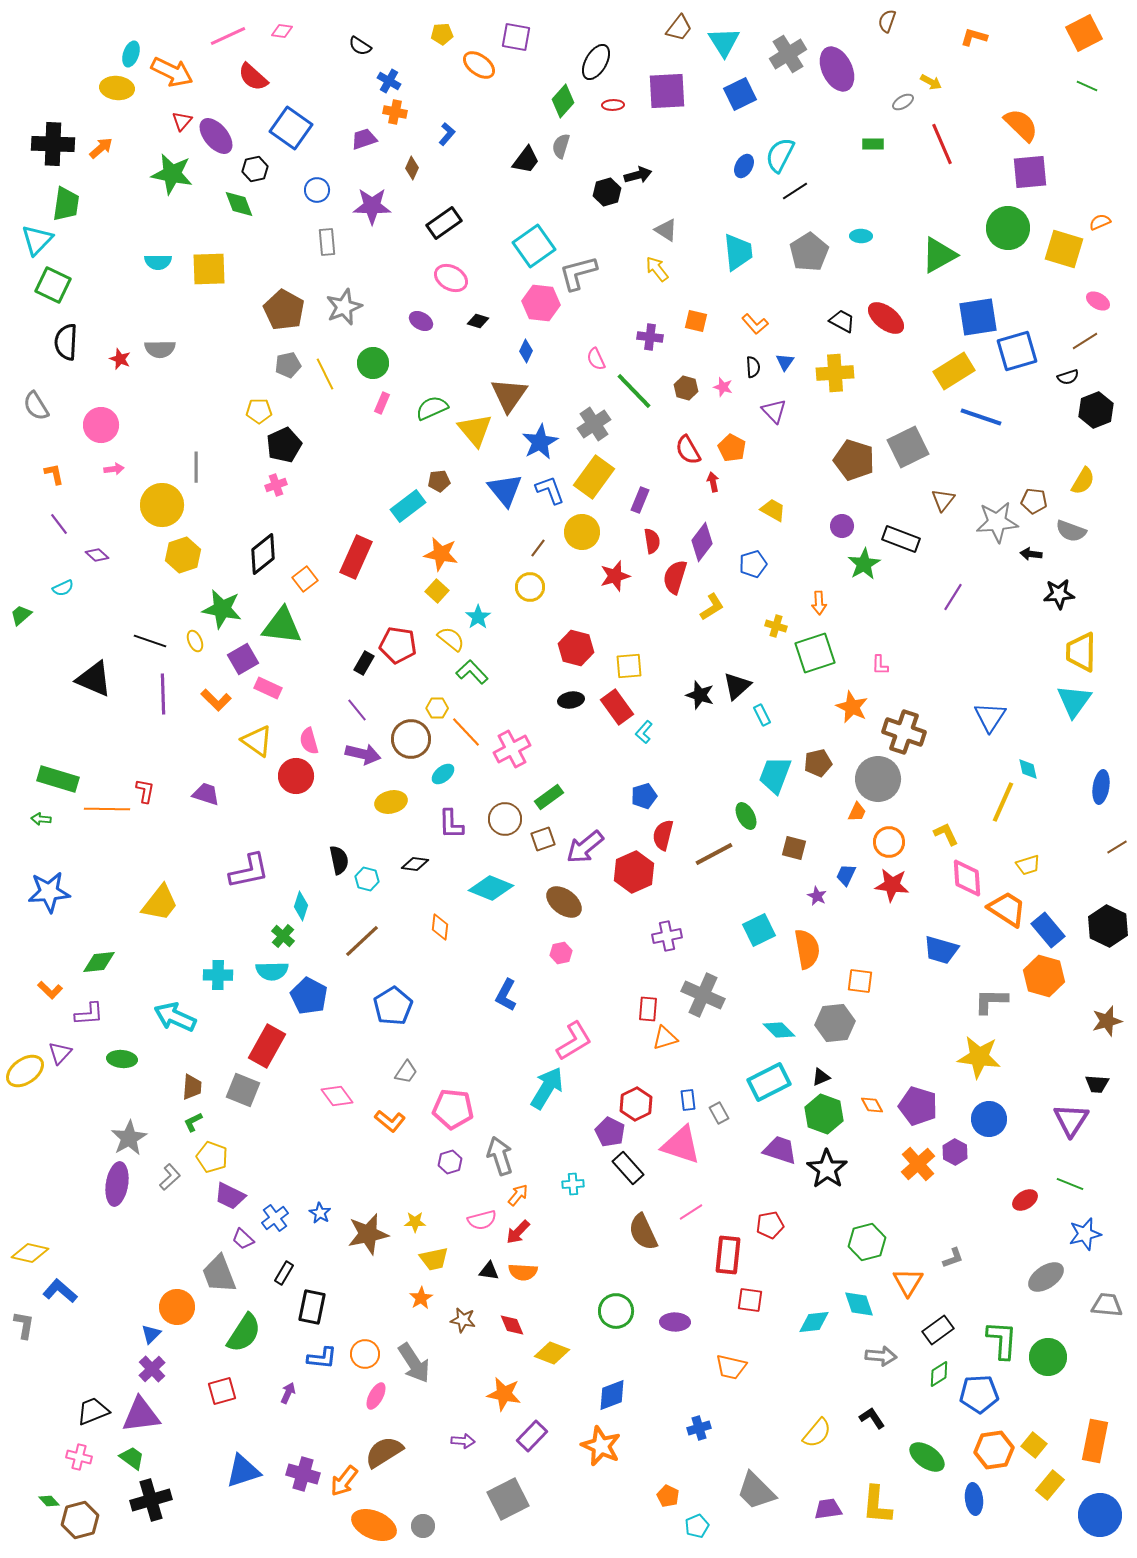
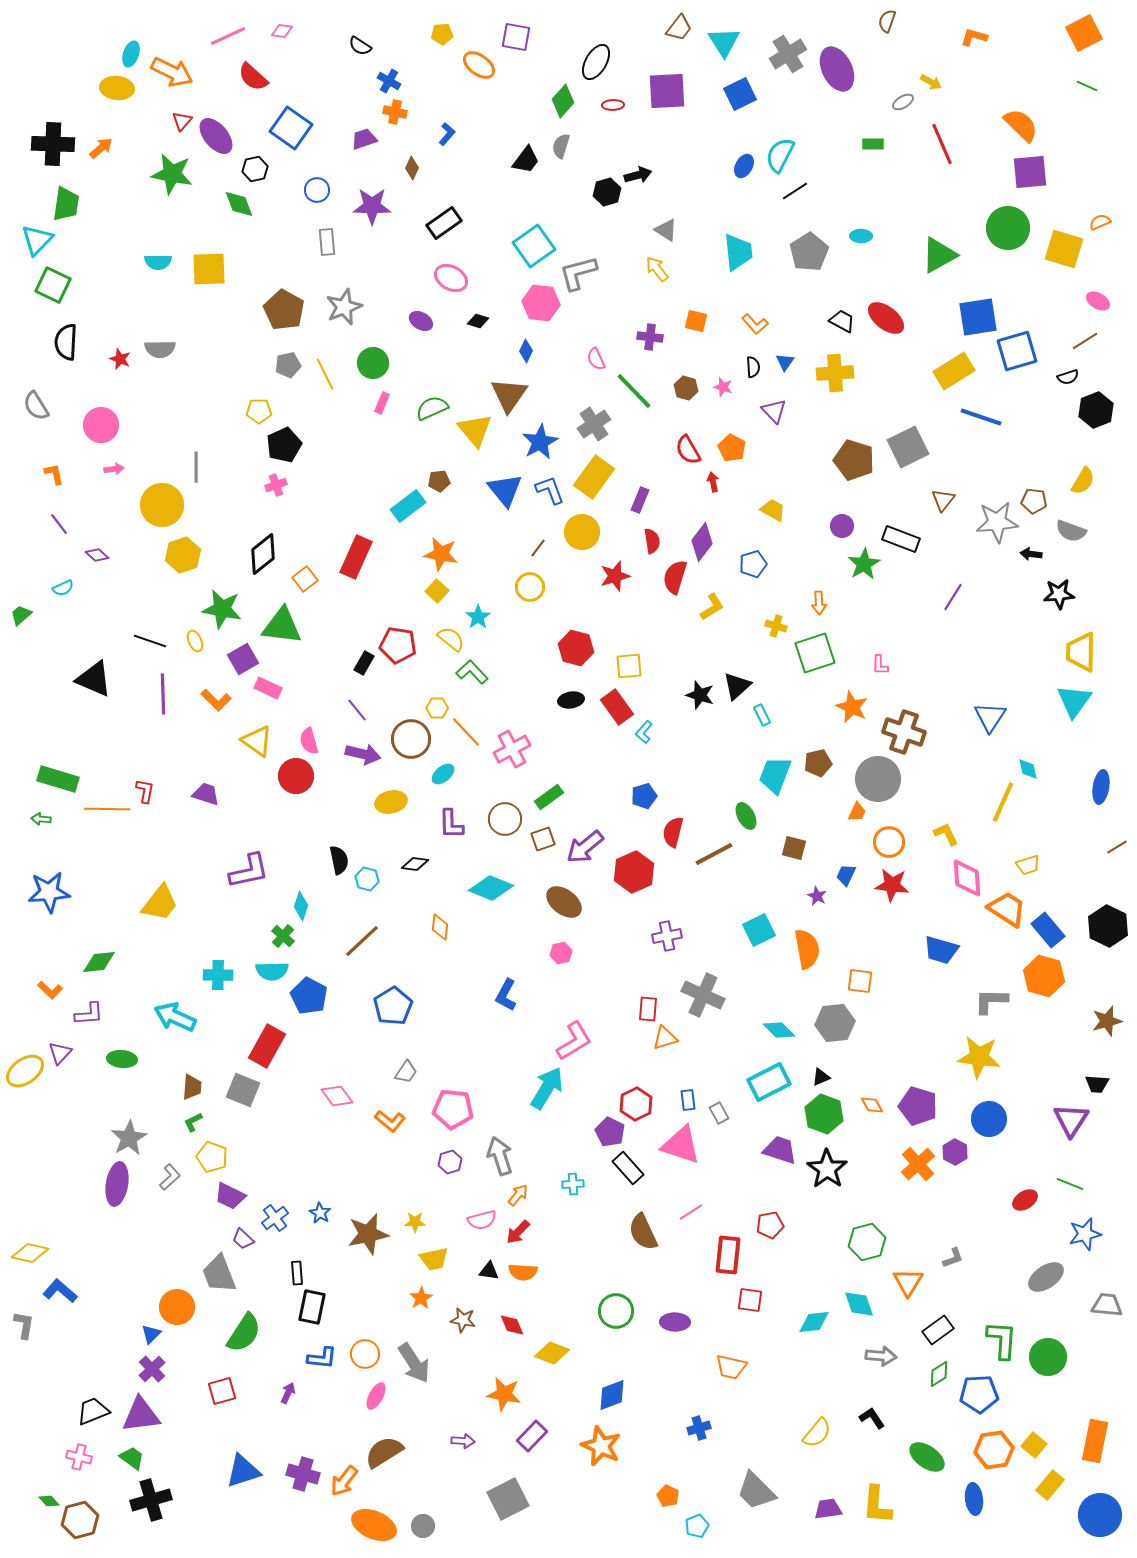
red semicircle at (663, 835): moved 10 px right, 3 px up
black rectangle at (284, 1273): moved 13 px right; rotated 35 degrees counterclockwise
